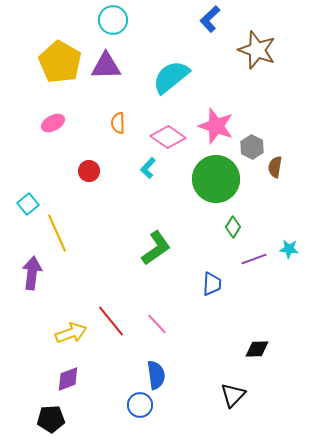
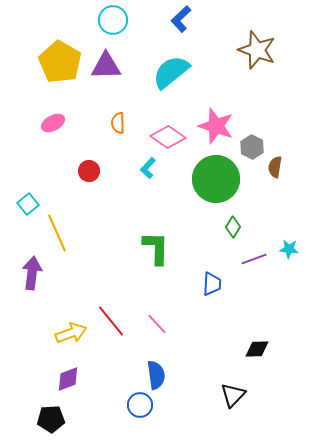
blue L-shape: moved 29 px left
cyan semicircle: moved 5 px up
green L-shape: rotated 54 degrees counterclockwise
